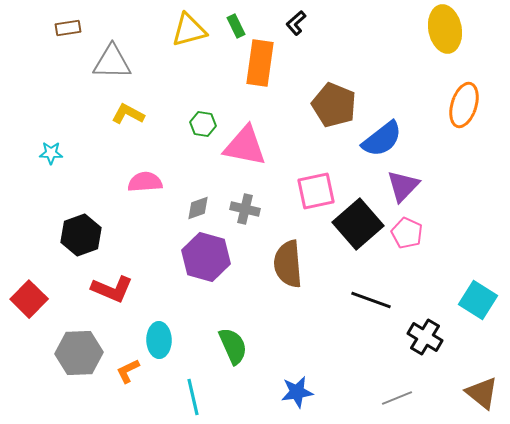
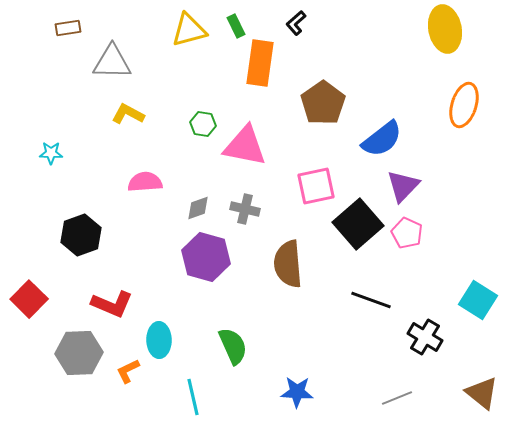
brown pentagon: moved 11 px left, 2 px up; rotated 15 degrees clockwise
pink square: moved 5 px up
red L-shape: moved 15 px down
blue star: rotated 12 degrees clockwise
